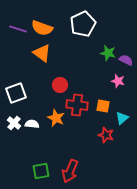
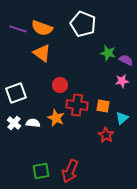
white pentagon: rotated 25 degrees counterclockwise
pink star: moved 4 px right; rotated 24 degrees counterclockwise
white semicircle: moved 1 px right, 1 px up
red star: rotated 14 degrees clockwise
